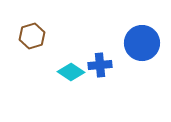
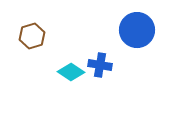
blue circle: moved 5 px left, 13 px up
blue cross: rotated 15 degrees clockwise
